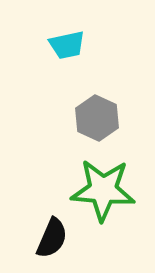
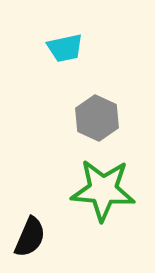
cyan trapezoid: moved 2 px left, 3 px down
black semicircle: moved 22 px left, 1 px up
